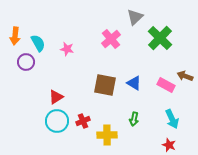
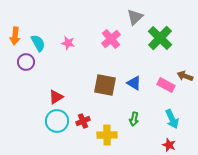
pink star: moved 1 px right, 6 px up
